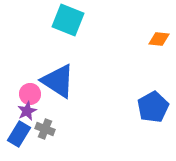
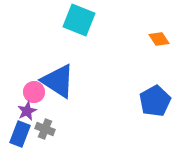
cyan square: moved 11 px right
orange diamond: rotated 50 degrees clockwise
pink circle: moved 4 px right, 2 px up
blue pentagon: moved 2 px right, 6 px up
blue rectangle: moved 1 px right; rotated 10 degrees counterclockwise
